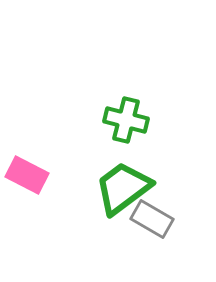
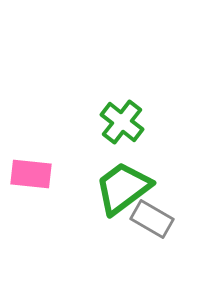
green cross: moved 4 px left, 2 px down; rotated 24 degrees clockwise
pink rectangle: moved 4 px right, 1 px up; rotated 21 degrees counterclockwise
